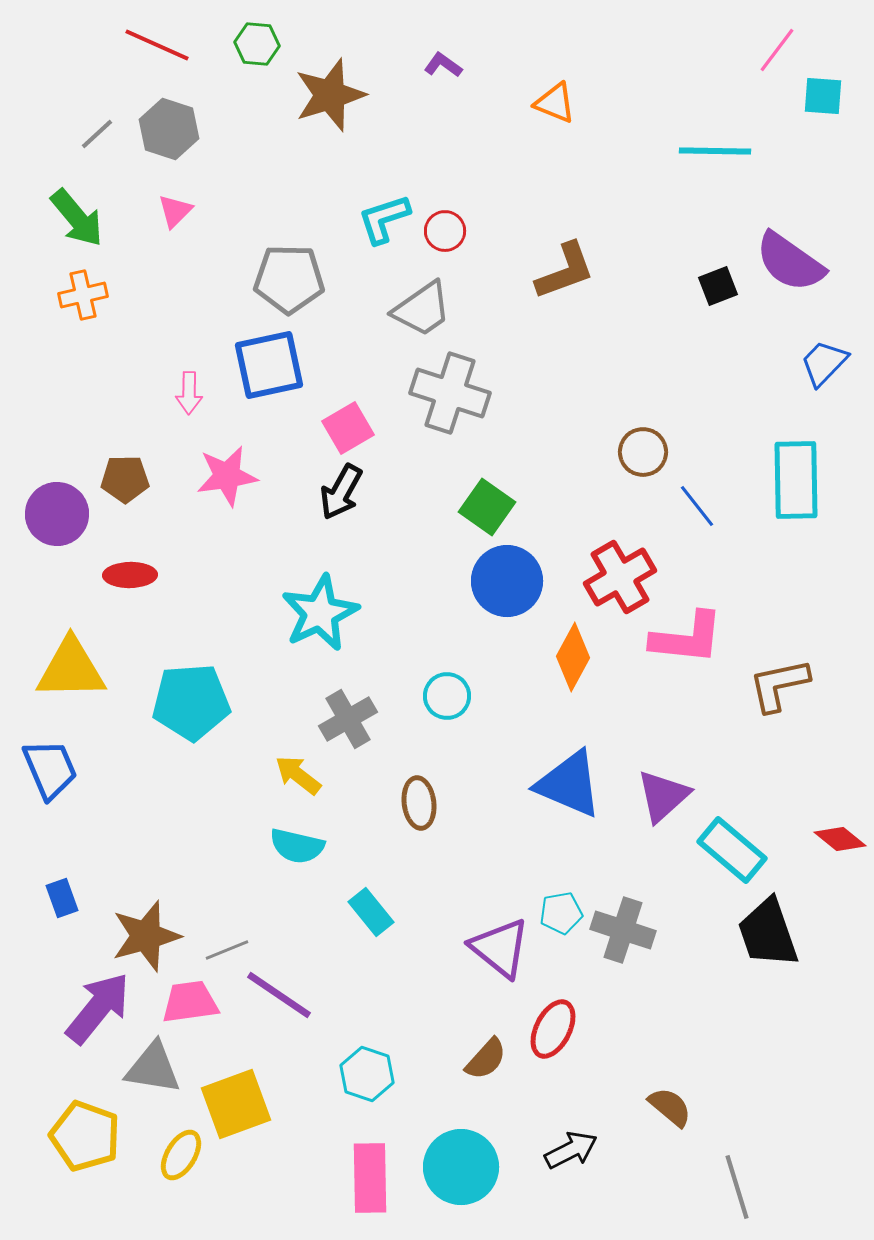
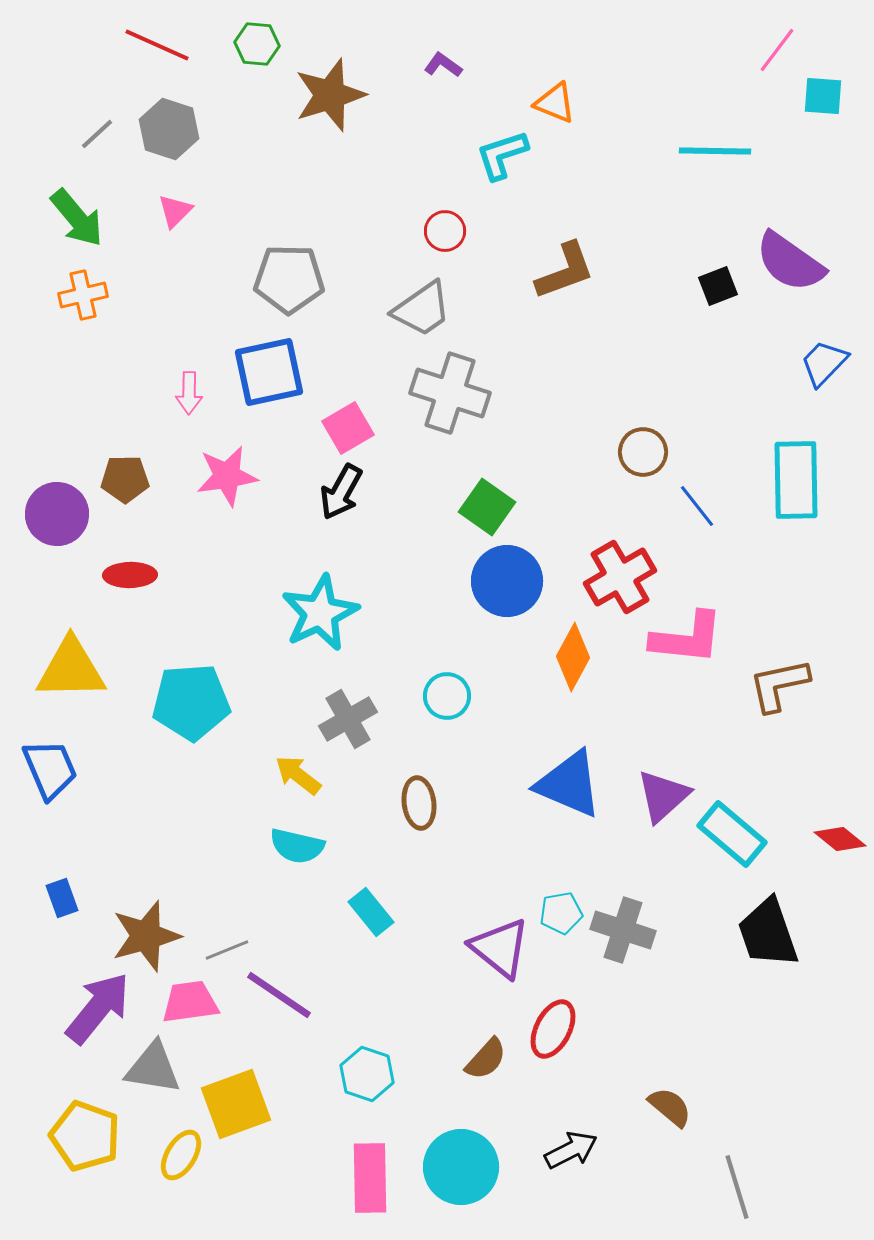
cyan L-shape at (384, 219): moved 118 px right, 64 px up
blue square at (269, 365): moved 7 px down
cyan rectangle at (732, 850): moved 16 px up
